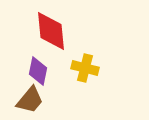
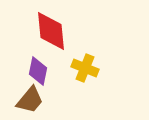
yellow cross: rotated 8 degrees clockwise
